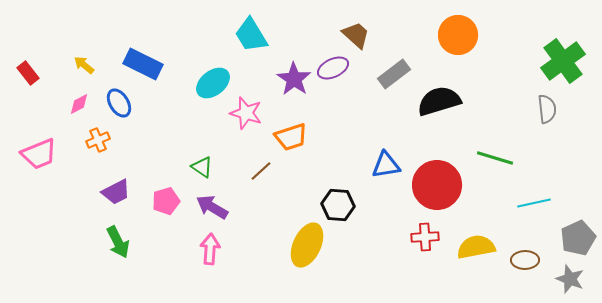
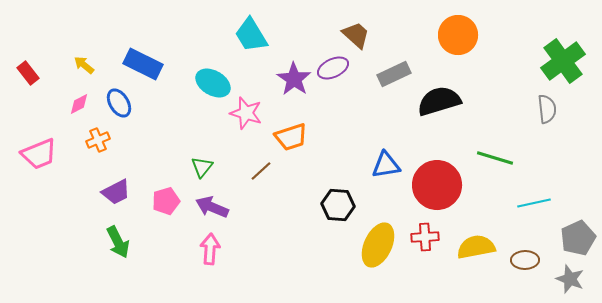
gray rectangle: rotated 12 degrees clockwise
cyan ellipse: rotated 68 degrees clockwise
green triangle: rotated 35 degrees clockwise
purple arrow: rotated 8 degrees counterclockwise
yellow ellipse: moved 71 px right
